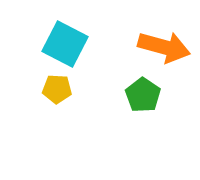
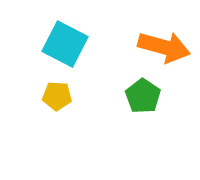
yellow pentagon: moved 7 px down
green pentagon: moved 1 px down
